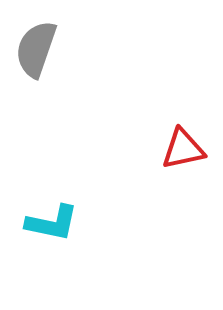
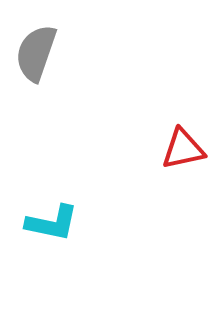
gray semicircle: moved 4 px down
